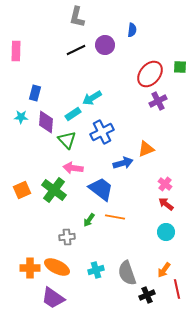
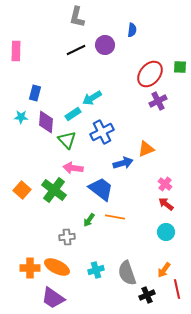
orange square: rotated 24 degrees counterclockwise
